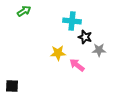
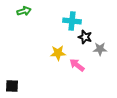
green arrow: rotated 16 degrees clockwise
gray star: moved 1 px right, 1 px up
